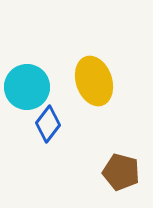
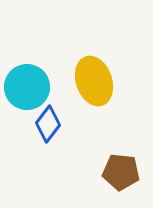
brown pentagon: rotated 9 degrees counterclockwise
